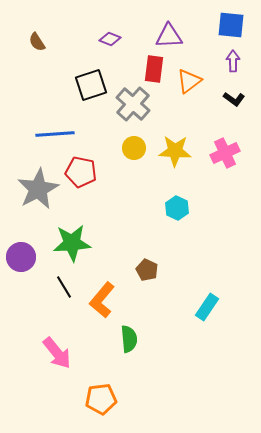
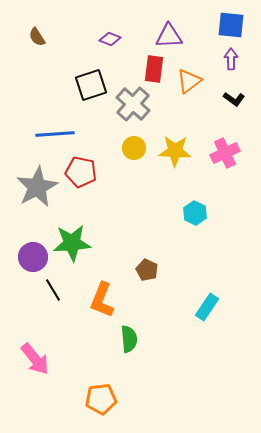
brown semicircle: moved 5 px up
purple arrow: moved 2 px left, 2 px up
gray star: moved 1 px left, 2 px up
cyan hexagon: moved 18 px right, 5 px down
purple circle: moved 12 px right
black line: moved 11 px left, 3 px down
orange L-shape: rotated 18 degrees counterclockwise
pink arrow: moved 22 px left, 6 px down
